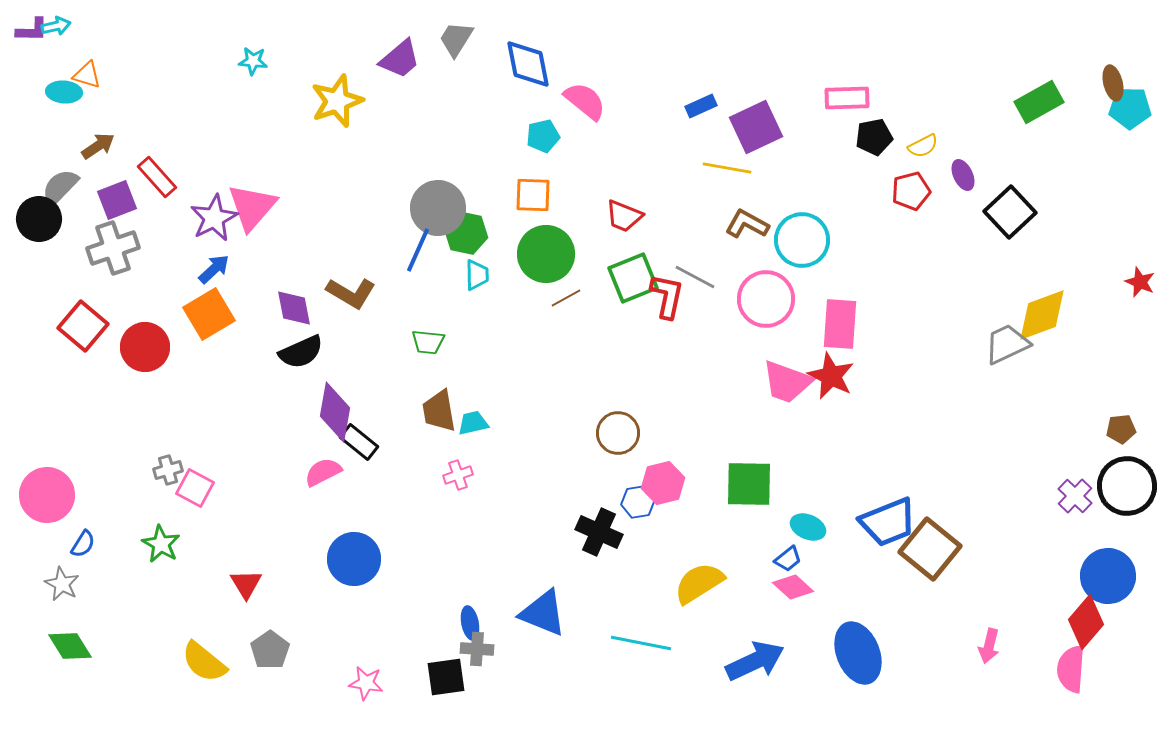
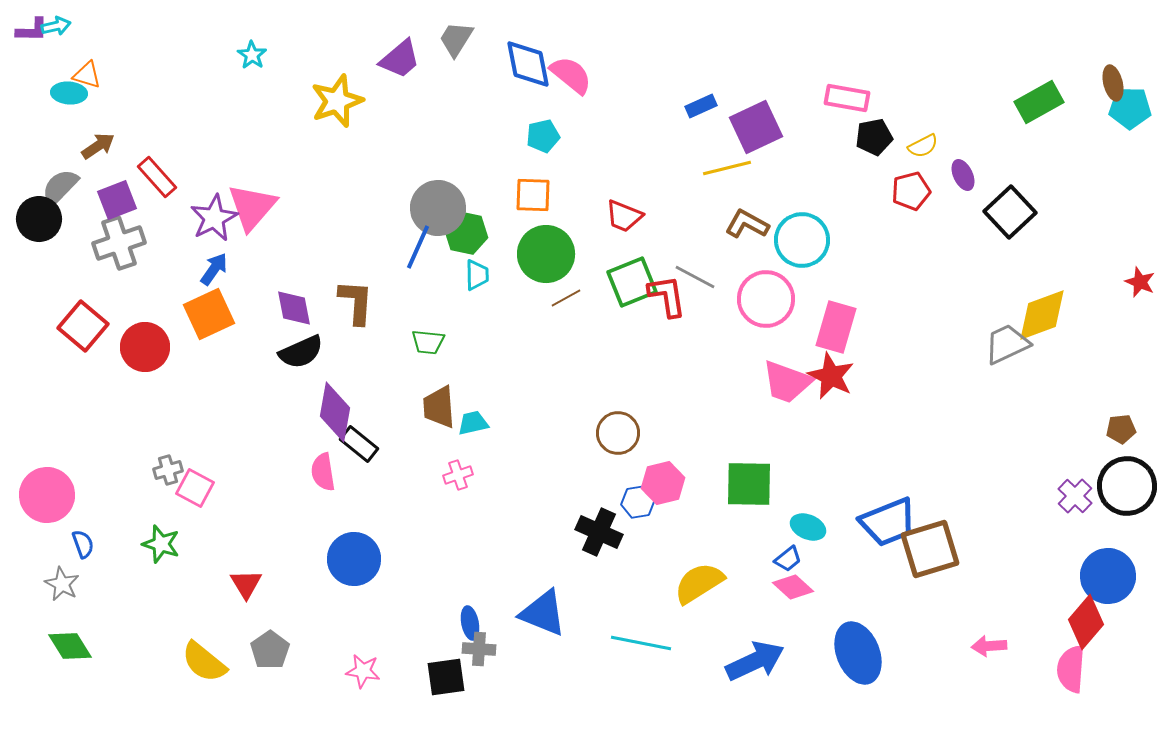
cyan star at (253, 61): moved 1 px left, 6 px up; rotated 28 degrees clockwise
cyan ellipse at (64, 92): moved 5 px right, 1 px down
pink rectangle at (847, 98): rotated 12 degrees clockwise
pink semicircle at (585, 101): moved 14 px left, 26 px up
yellow line at (727, 168): rotated 24 degrees counterclockwise
gray cross at (113, 248): moved 6 px right, 5 px up
blue line at (418, 250): moved 3 px up
blue arrow at (214, 269): rotated 12 degrees counterclockwise
green square at (633, 278): moved 1 px left, 4 px down
brown L-shape at (351, 293): moved 5 px right, 9 px down; rotated 117 degrees counterclockwise
red L-shape at (667, 296): rotated 21 degrees counterclockwise
orange square at (209, 314): rotated 6 degrees clockwise
pink rectangle at (840, 324): moved 4 px left, 3 px down; rotated 12 degrees clockwise
brown trapezoid at (439, 411): moved 4 px up; rotated 6 degrees clockwise
black rectangle at (359, 442): moved 2 px down
pink semicircle at (323, 472): rotated 72 degrees counterclockwise
blue semicircle at (83, 544): rotated 52 degrees counterclockwise
green star at (161, 544): rotated 12 degrees counterclockwise
brown square at (930, 549): rotated 34 degrees clockwise
pink arrow at (989, 646): rotated 72 degrees clockwise
gray cross at (477, 649): moved 2 px right
pink star at (366, 683): moved 3 px left, 12 px up
